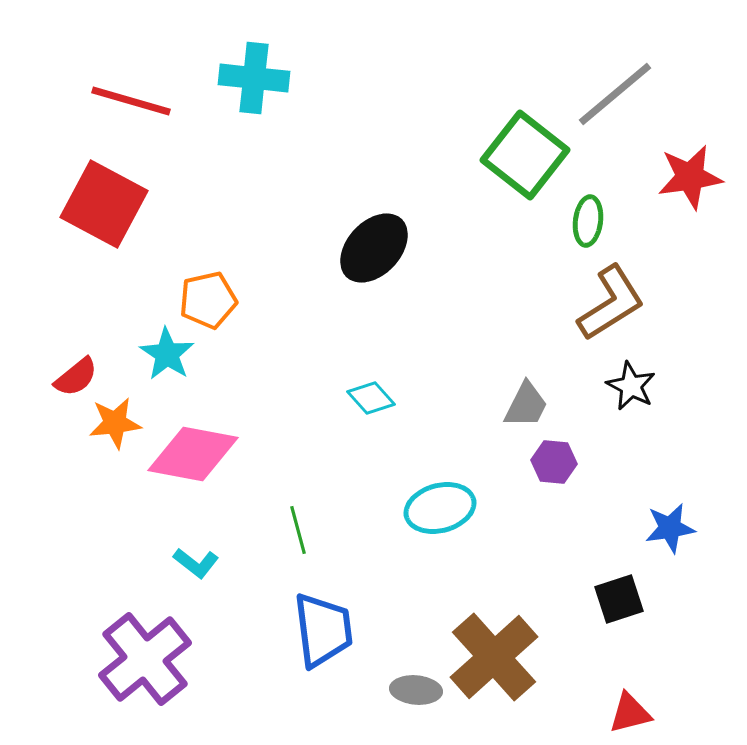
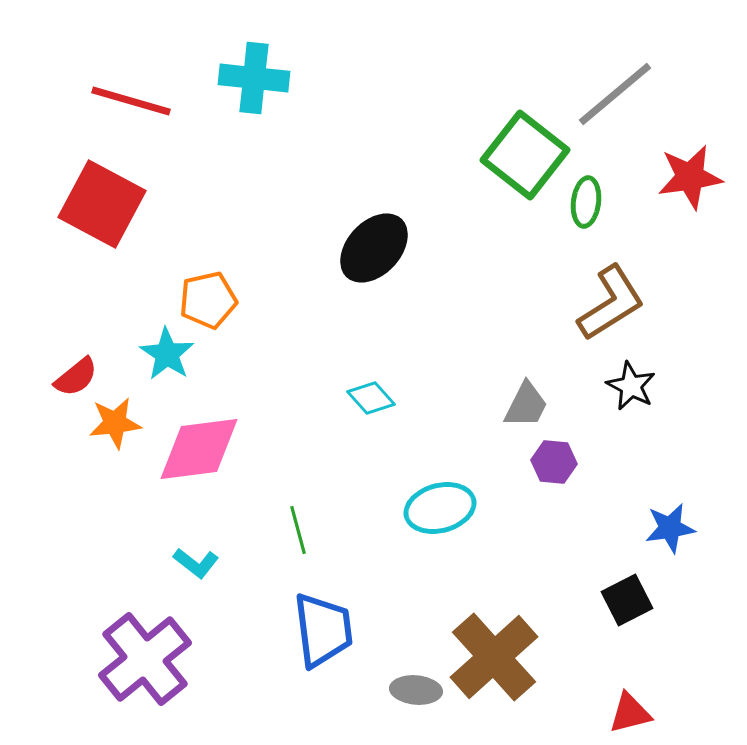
red square: moved 2 px left
green ellipse: moved 2 px left, 19 px up
pink diamond: moved 6 px right, 5 px up; rotated 18 degrees counterclockwise
black square: moved 8 px right, 1 px down; rotated 9 degrees counterclockwise
